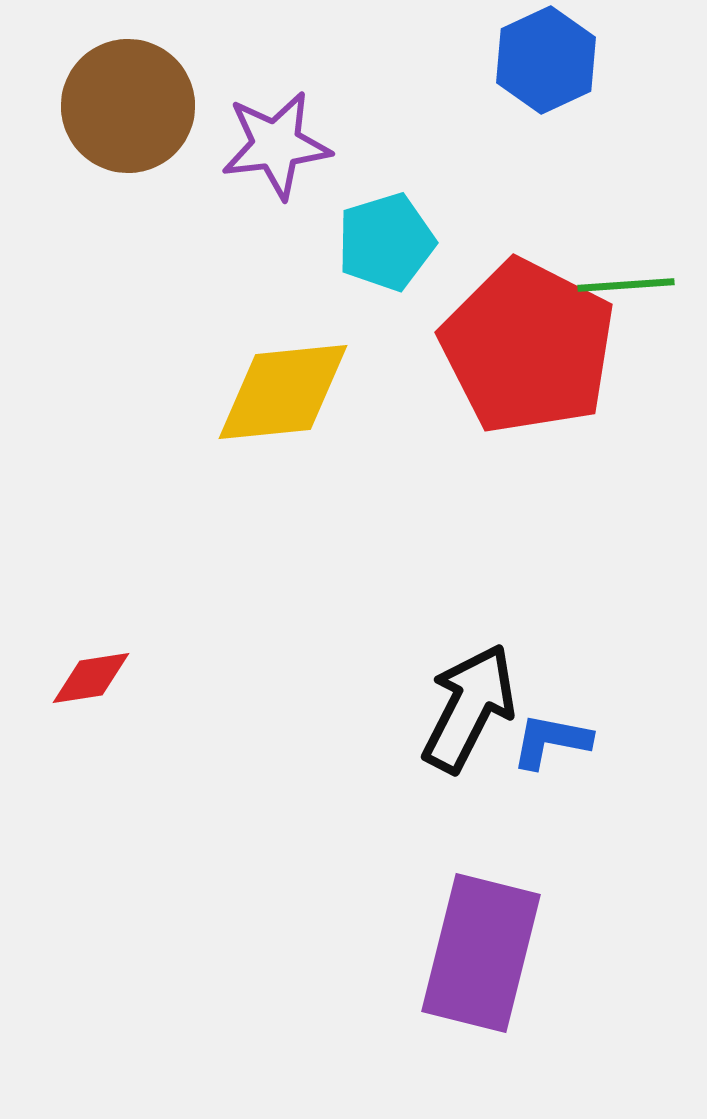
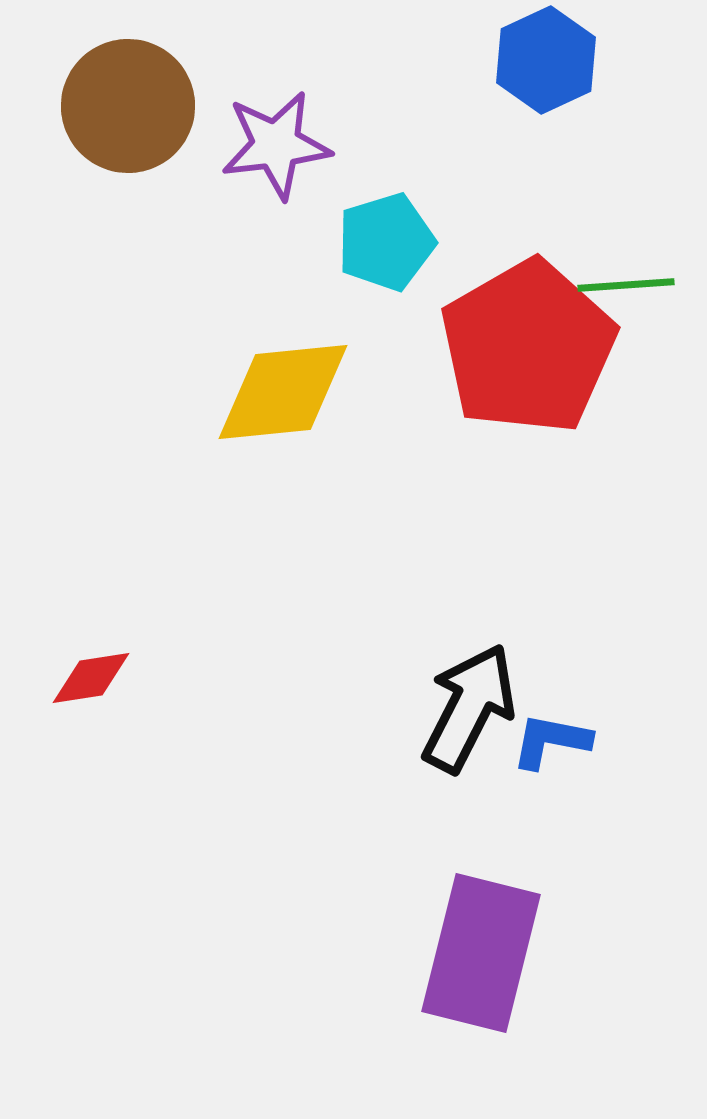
red pentagon: rotated 15 degrees clockwise
